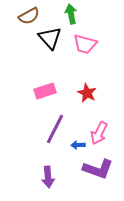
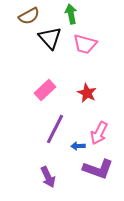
pink rectangle: moved 1 px up; rotated 25 degrees counterclockwise
blue arrow: moved 1 px down
purple arrow: rotated 20 degrees counterclockwise
